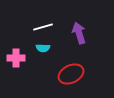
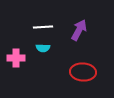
white line: rotated 12 degrees clockwise
purple arrow: moved 3 px up; rotated 45 degrees clockwise
red ellipse: moved 12 px right, 2 px up; rotated 30 degrees clockwise
